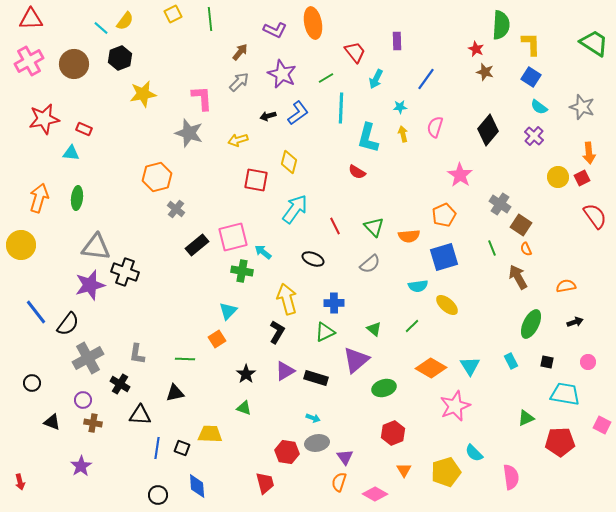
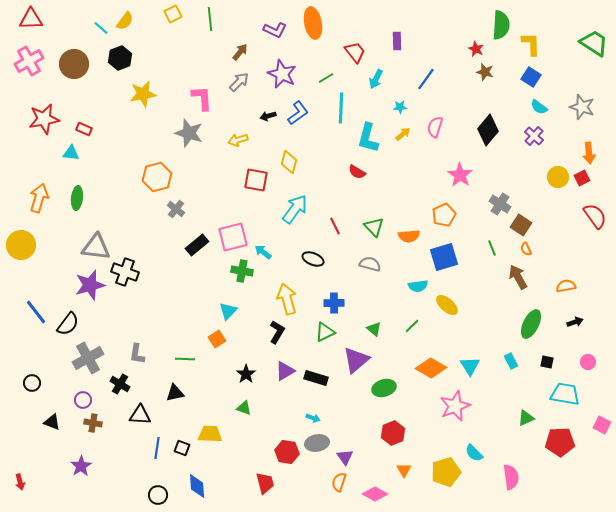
yellow arrow at (403, 134): rotated 63 degrees clockwise
gray semicircle at (370, 264): rotated 125 degrees counterclockwise
